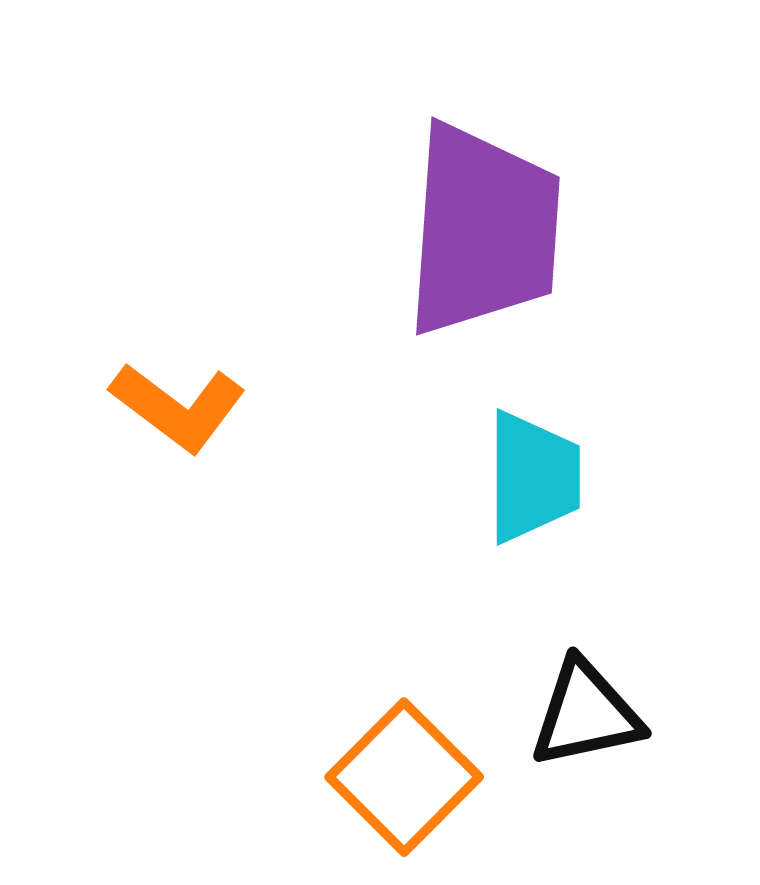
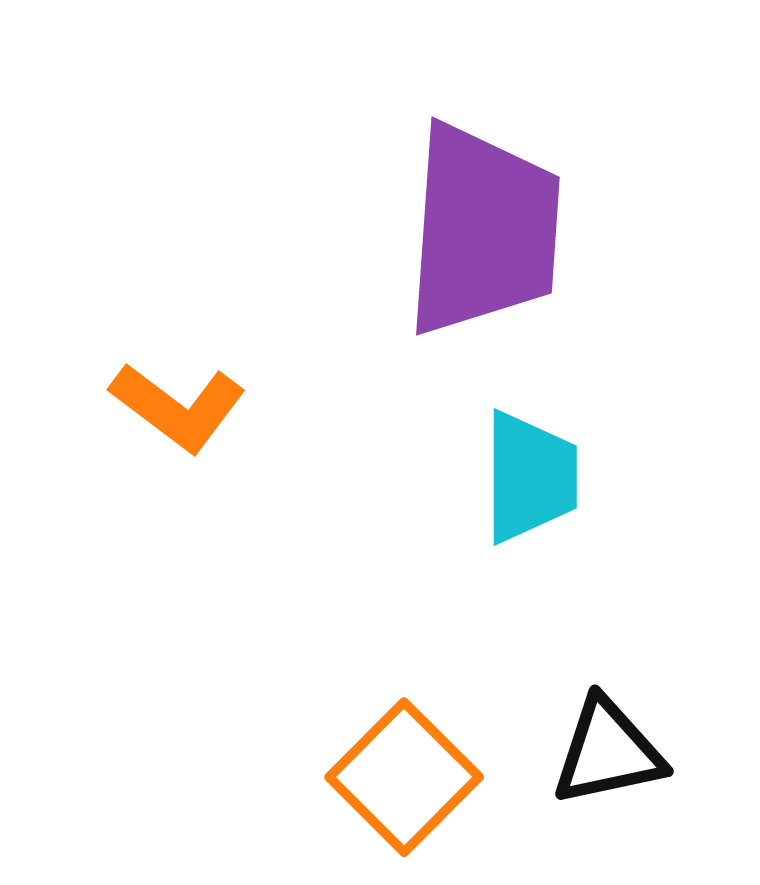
cyan trapezoid: moved 3 px left
black triangle: moved 22 px right, 38 px down
